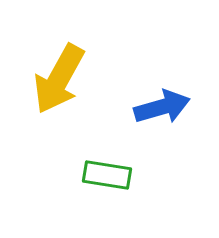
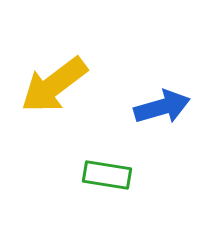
yellow arrow: moved 5 px left, 6 px down; rotated 24 degrees clockwise
